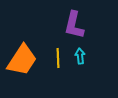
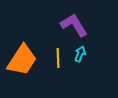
purple L-shape: rotated 136 degrees clockwise
cyan arrow: moved 2 px up; rotated 28 degrees clockwise
